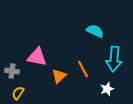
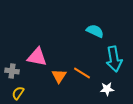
cyan arrow: rotated 15 degrees counterclockwise
orange line: moved 1 px left, 4 px down; rotated 30 degrees counterclockwise
orange triangle: rotated 14 degrees counterclockwise
white star: rotated 16 degrees clockwise
